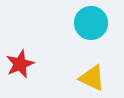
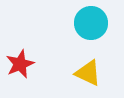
yellow triangle: moved 4 px left, 5 px up
